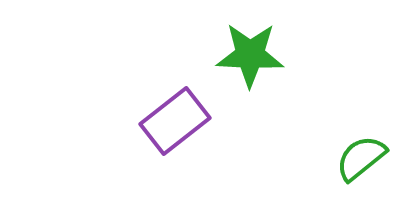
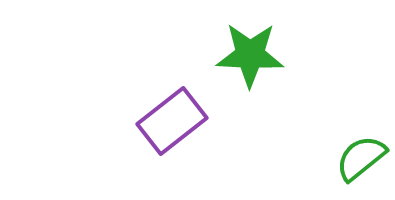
purple rectangle: moved 3 px left
